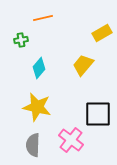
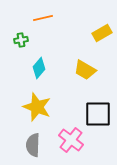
yellow trapezoid: moved 2 px right, 5 px down; rotated 100 degrees counterclockwise
yellow star: rotated 8 degrees clockwise
